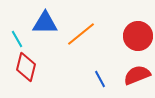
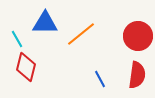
red semicircle: rotated 120 degrees clockwise
